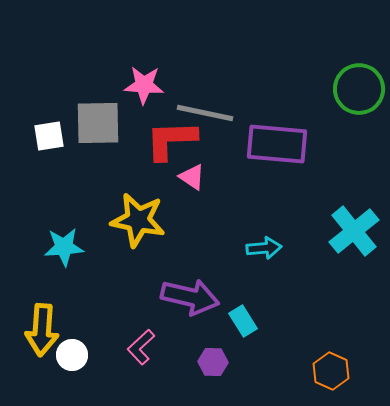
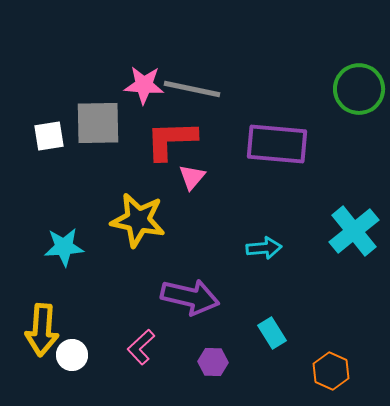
gray line: moved 13 px left, 24 px up
pink triangle: rotated 36 degrees clockwise
cyan rectangle: moved 29 px right, 12 px down
